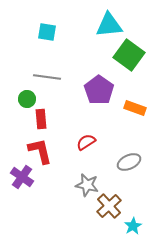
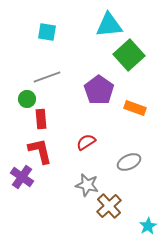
green square: rotated 12 degrees clockwise
gray line: rotated 28 degrees counterclockwise
cyan star: moved 15 px right
